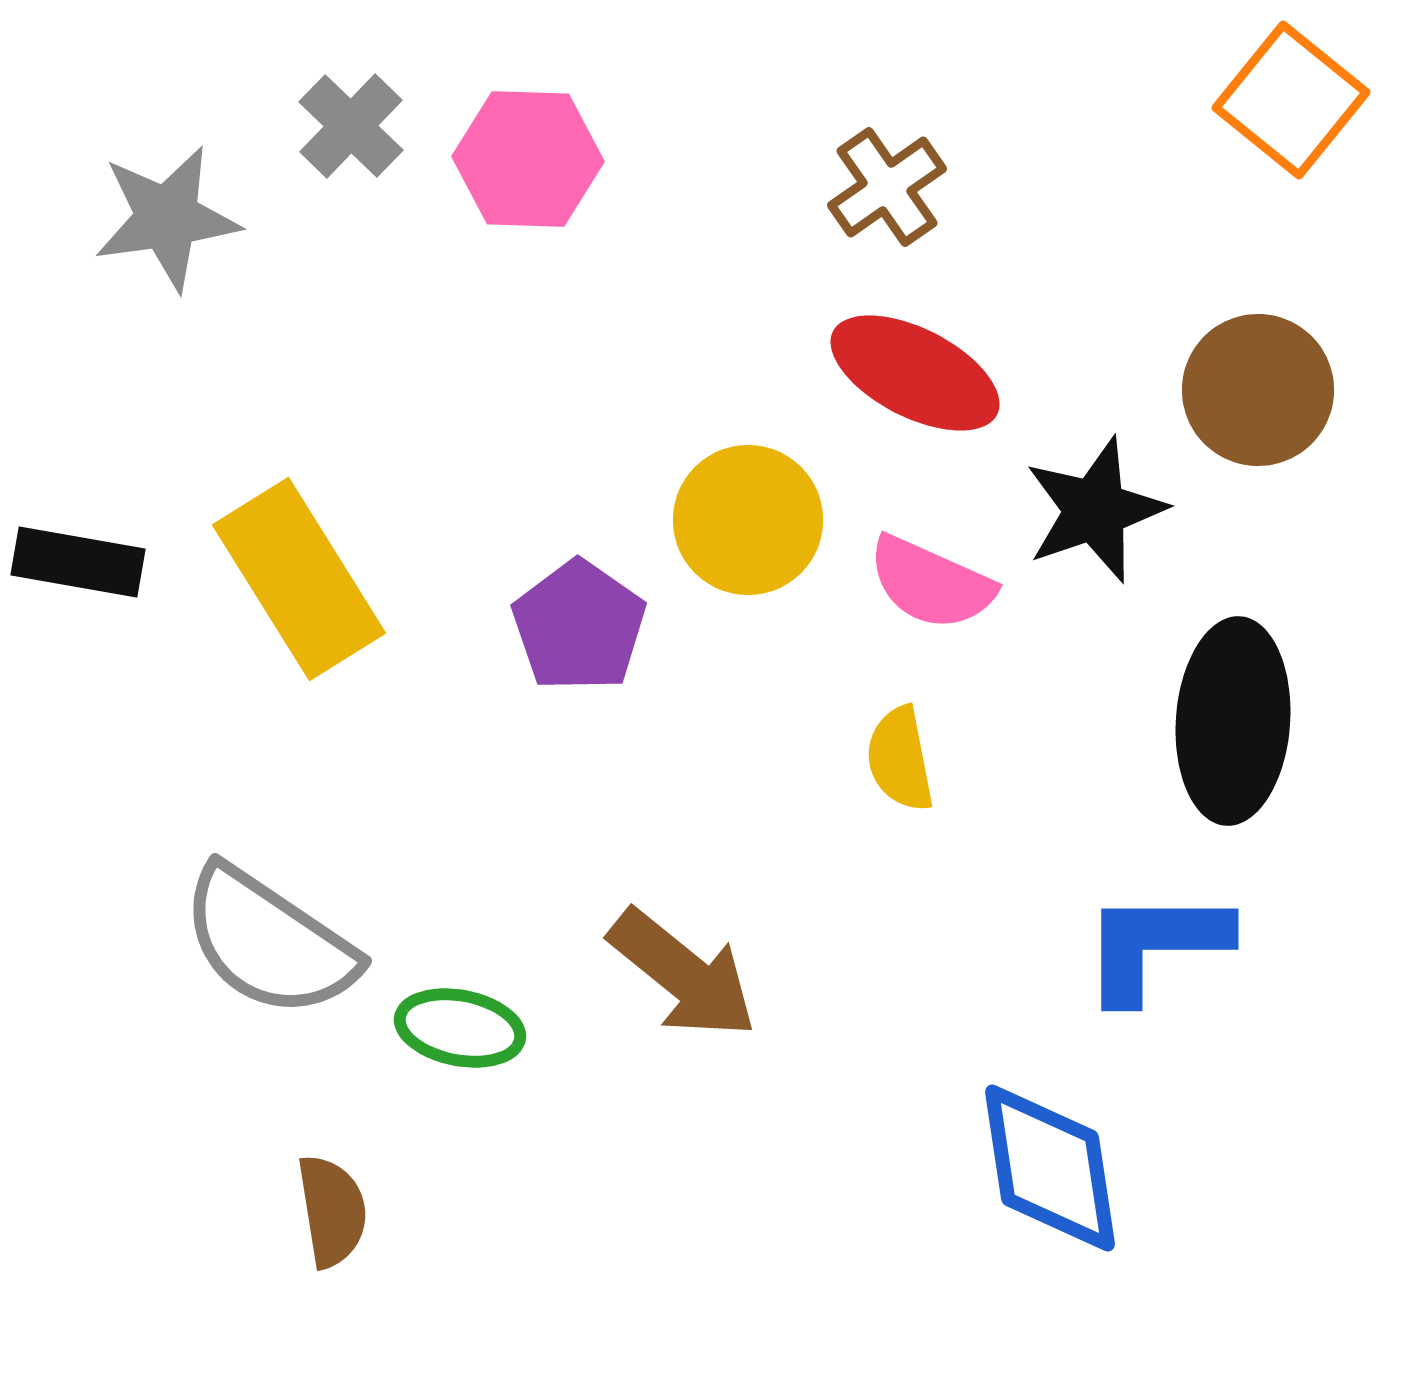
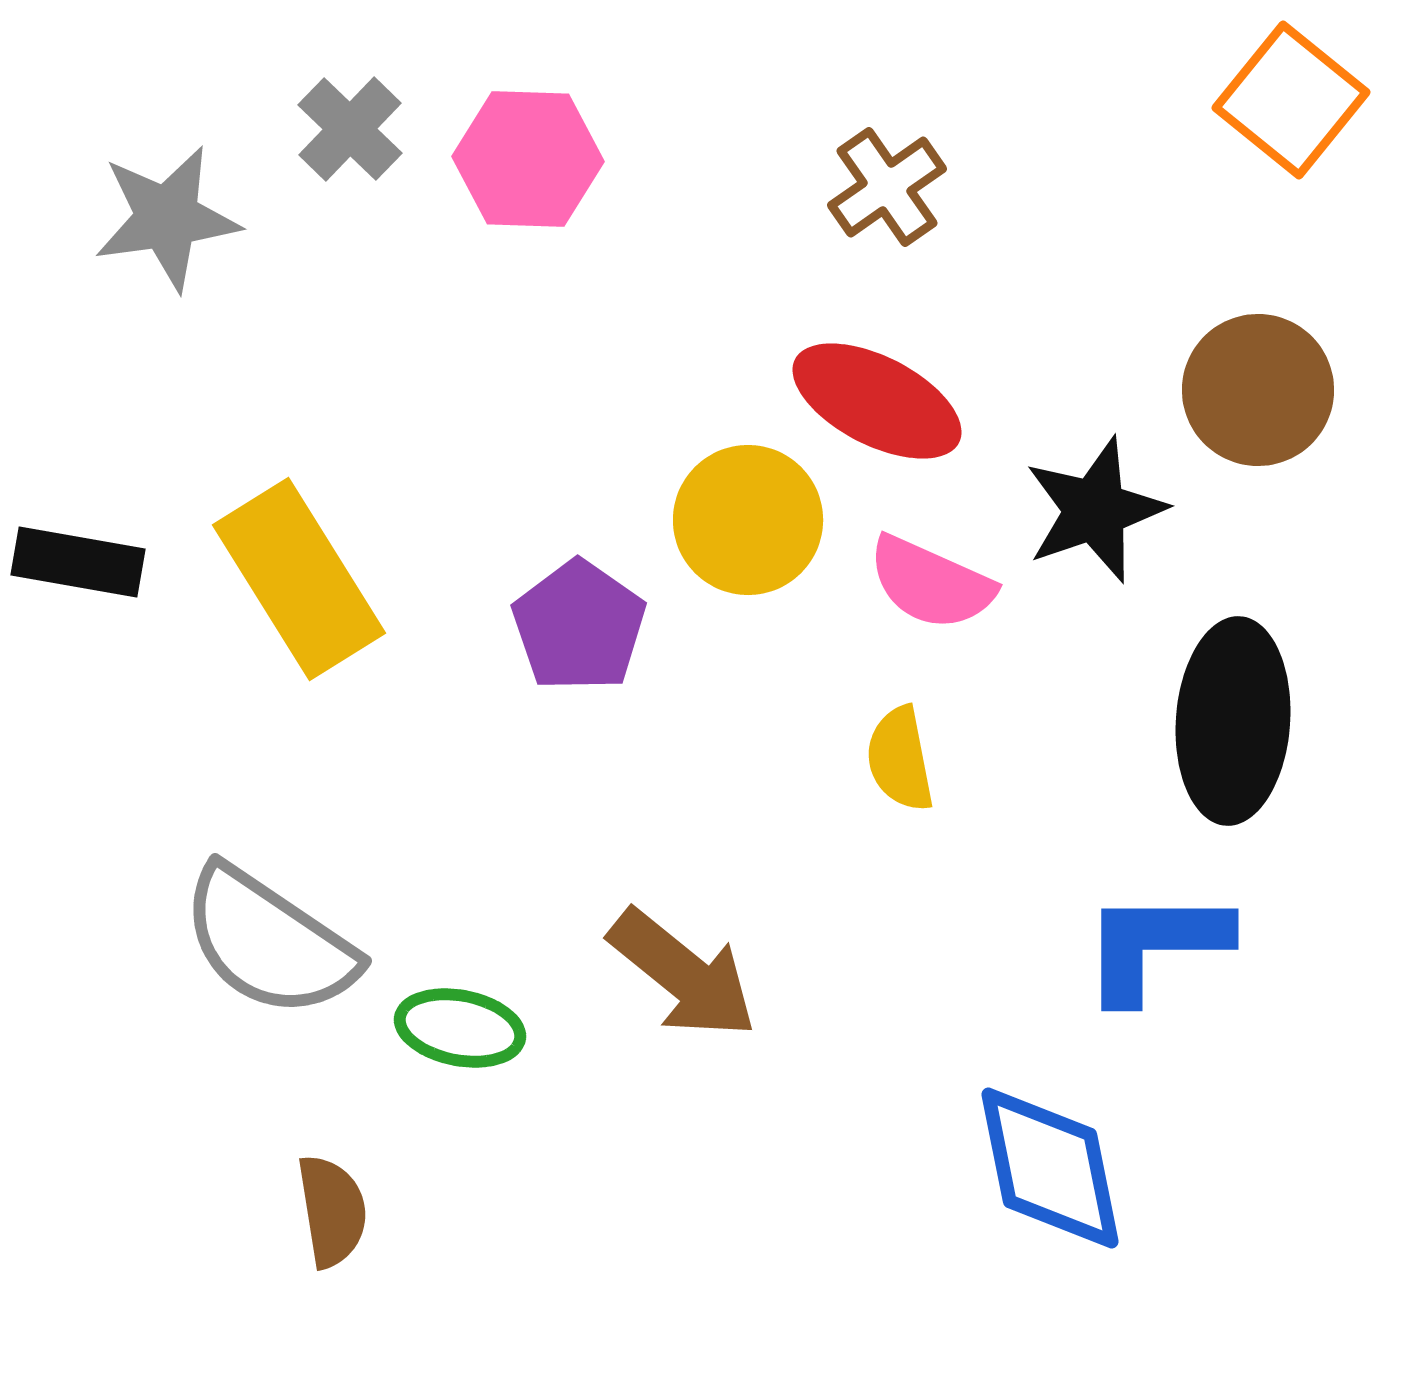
gray cross: moved 1 px left, 3 px down
red ellipse: moved 38 px left, 28 px down
blue diamond: rotated 3 degrees counterclockwise
